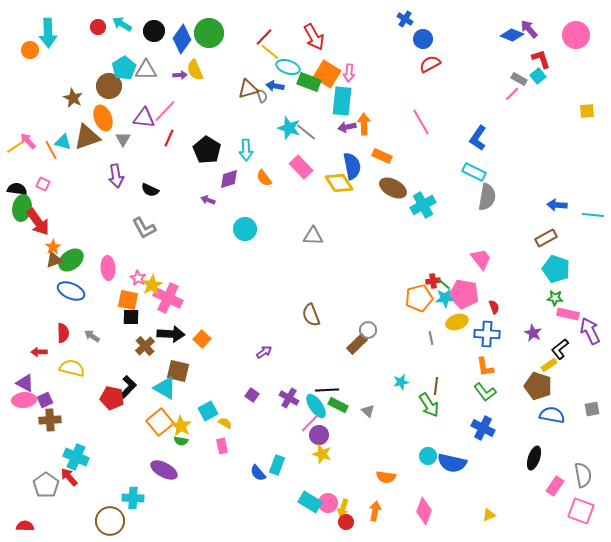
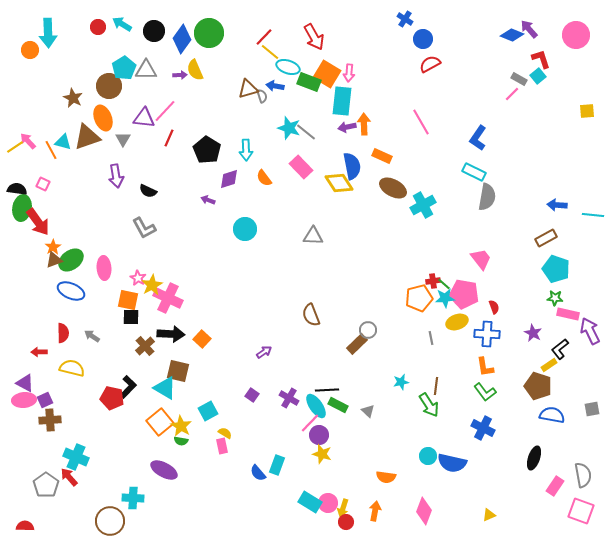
black semicircle at (150, 190): moved 2 px left, 1 px down
pink ellipse at (108, 268): moved 4 px left
yellow semicircle at (225, 423): moved 10 px down
